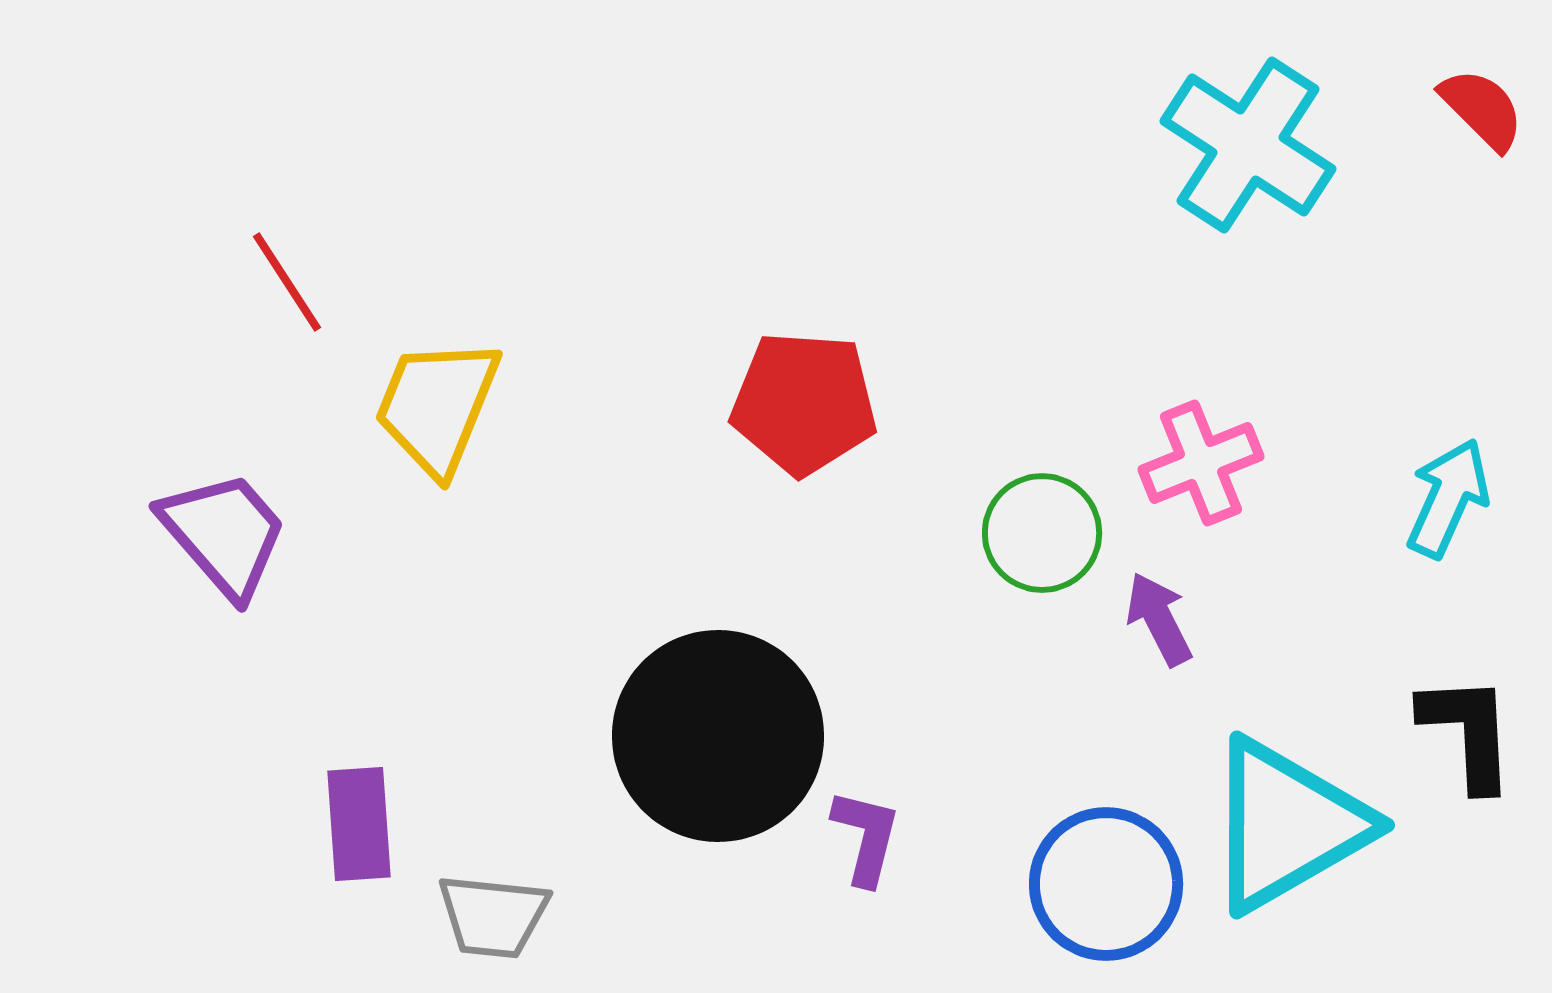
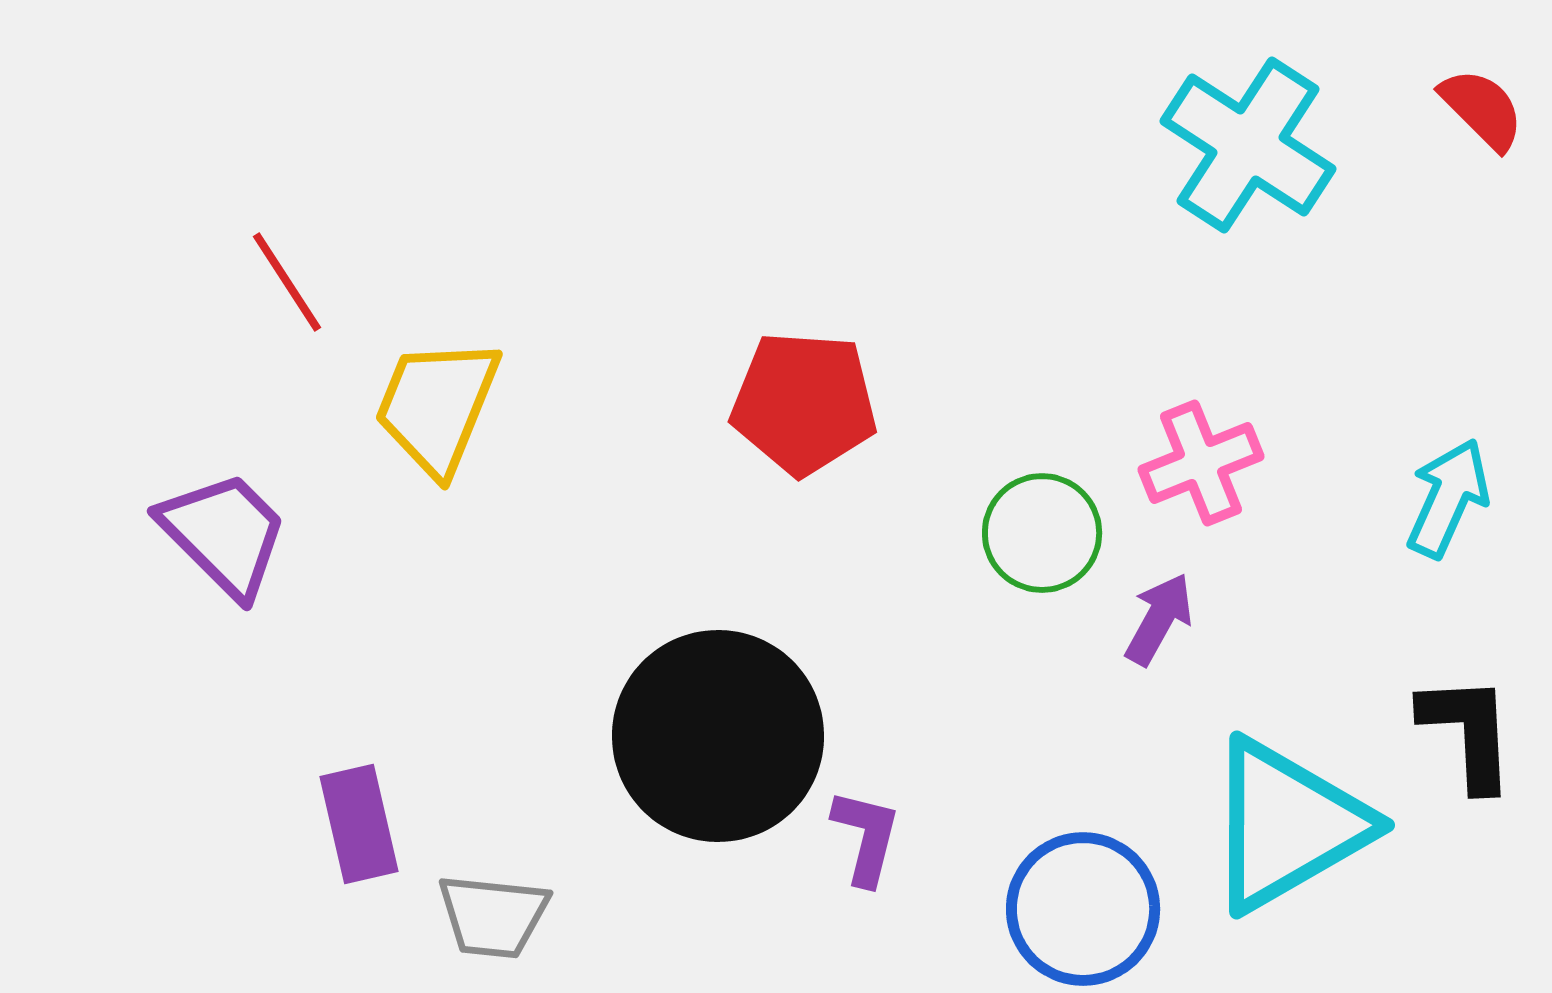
purple trapezoid: rotated 4 degrees counterclockwise
purple arrow: rotated 56 degrees clockwise
purple rectangle: rotated 9 degrees counterclockwise
blue circle: moved 23 px left, 25 px down
